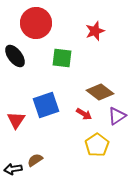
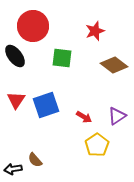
red circle: moved 3 px left, 3 px down
brown diamond: moved 14 px right, 27 px up
red arrow: moved 3 px down
red triangle: moved 20 px up
brown semicircle: rotated 98 degrees counterclockwise
